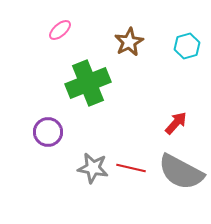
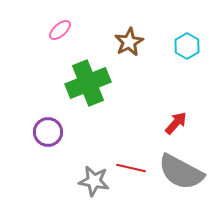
cyan hexagon: rotated 15 degrees counterclockwise
gray star: moved 1 px right, 13 px down
